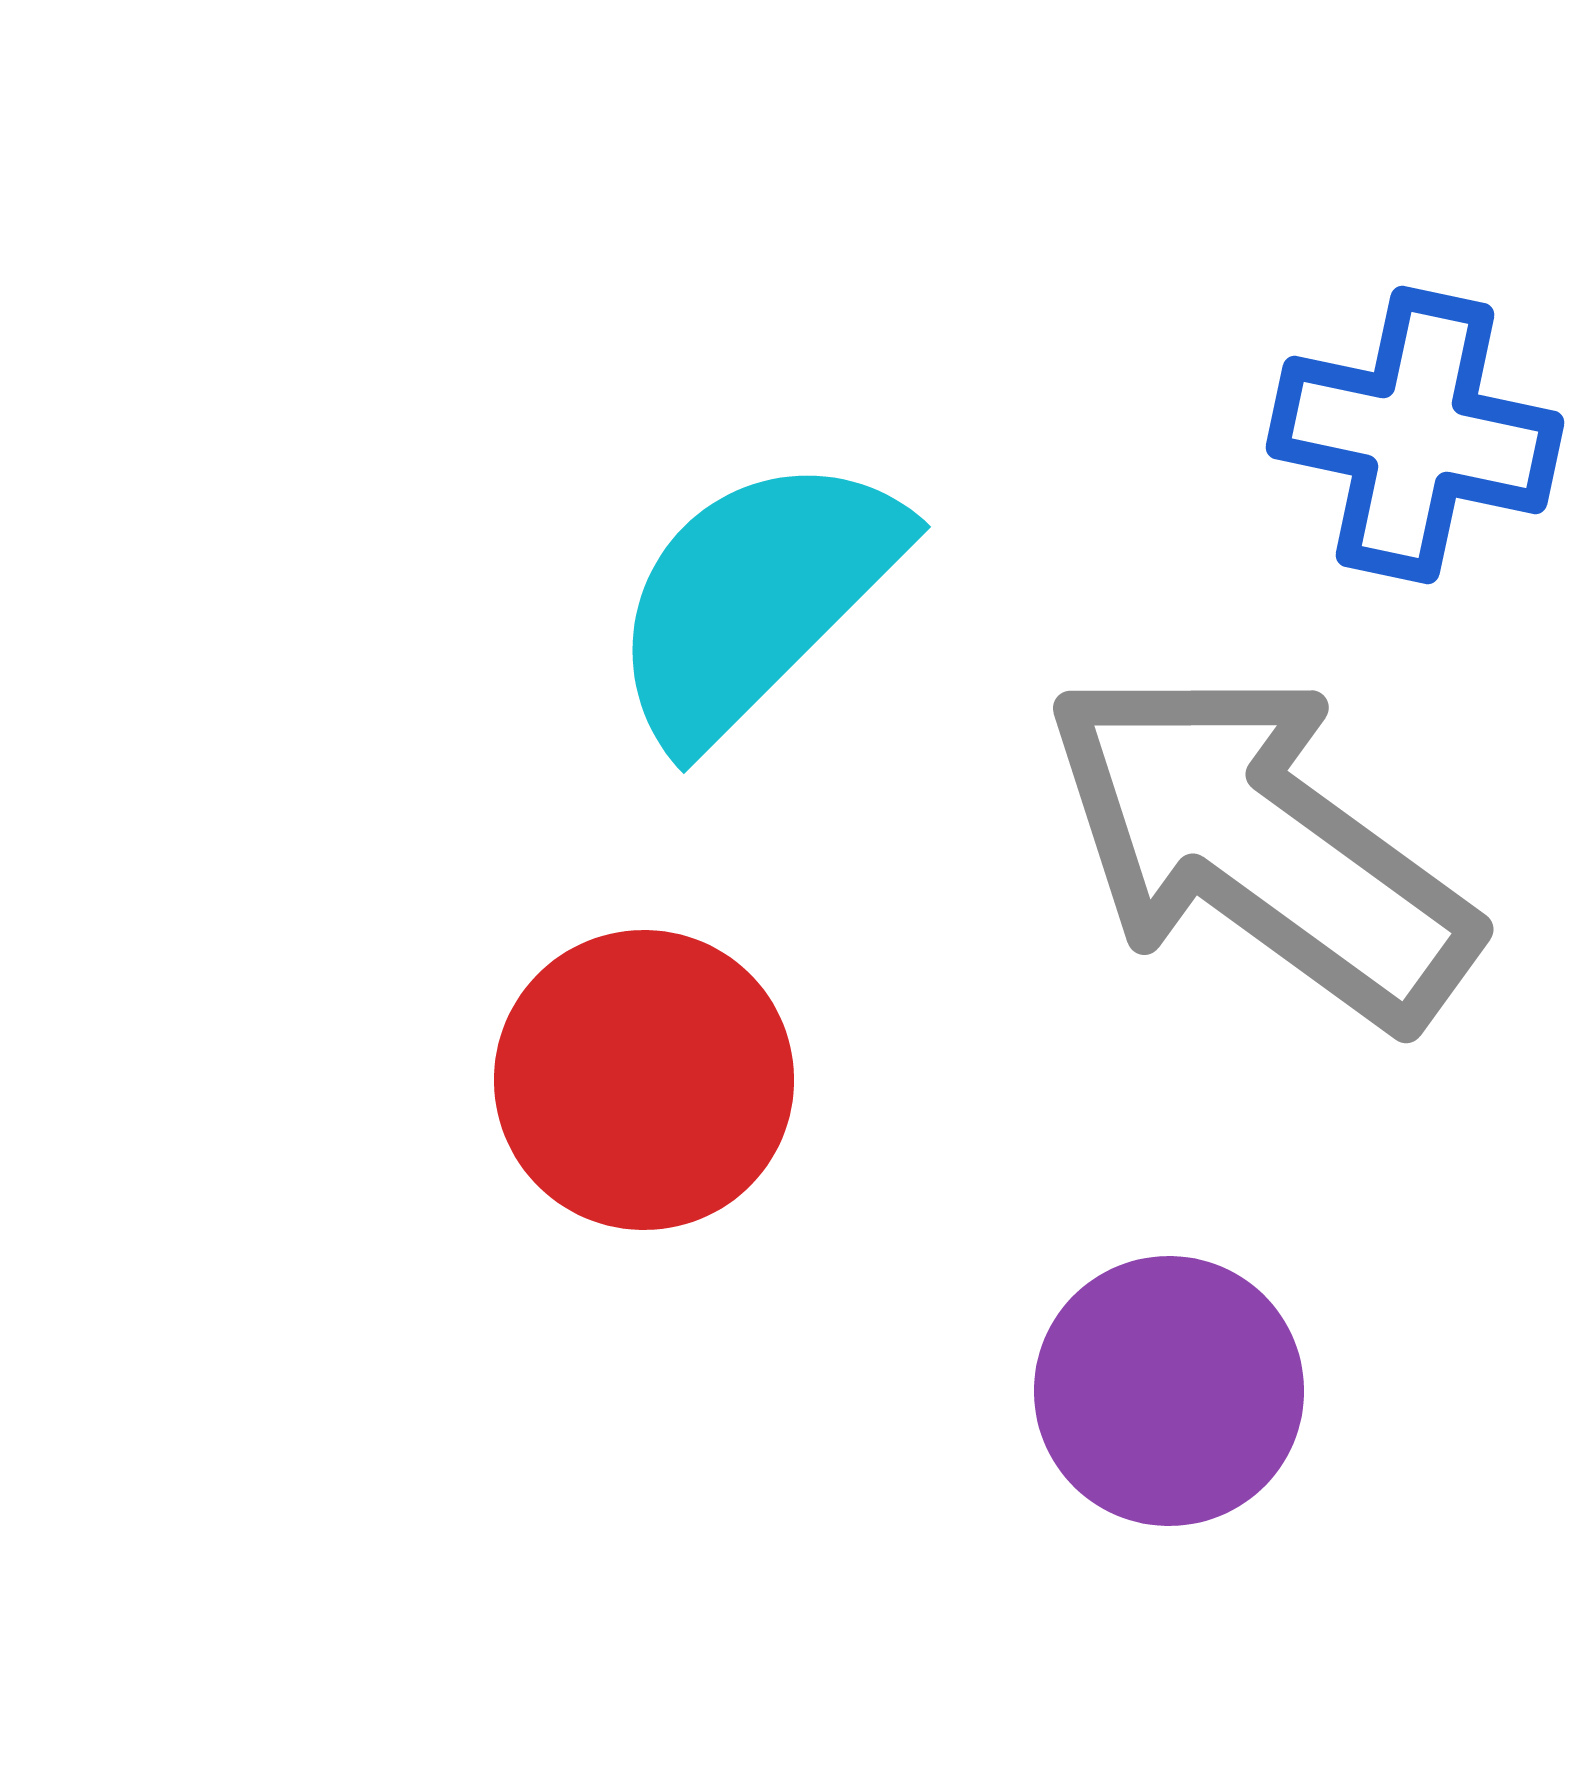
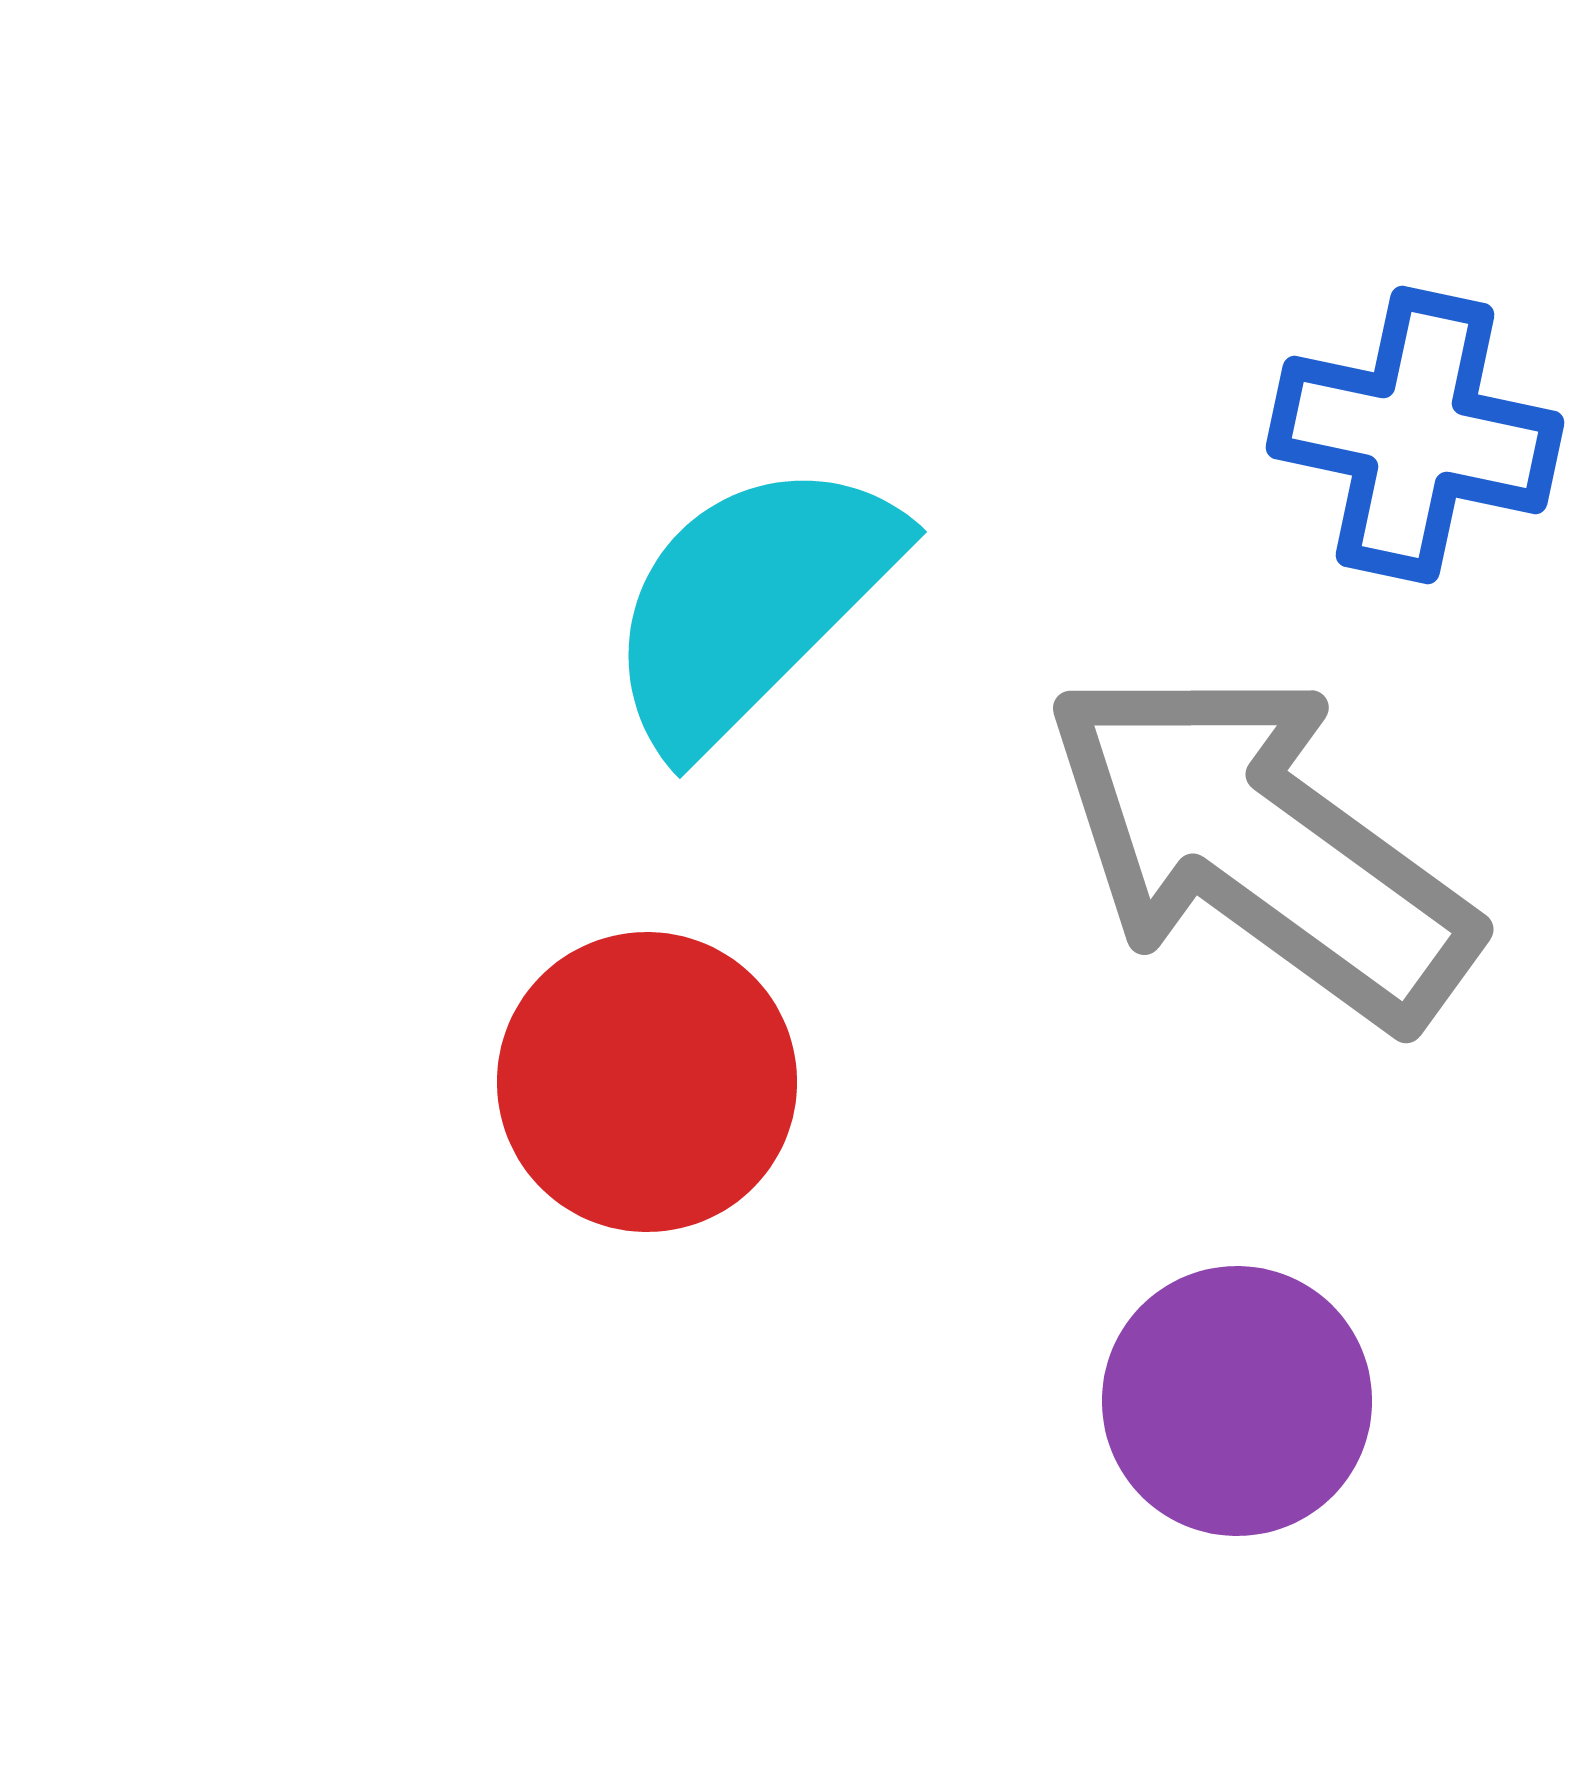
cyan semicircle: moved 4 px left, 5 px down
red circle: moved 3 px right, 2 px down
purple circle: moved 68 px right, 10 px down
